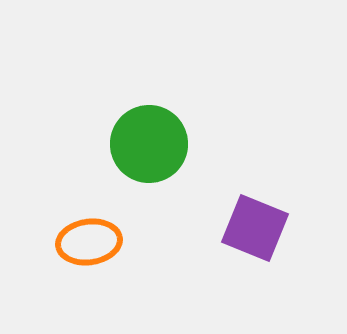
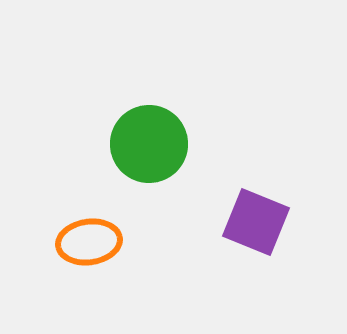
purple square: moved 1 px right, 6 px up
